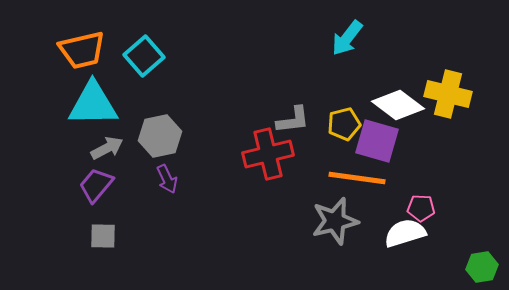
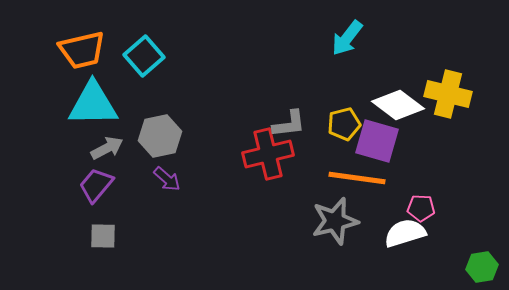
gray L-shape: moved 4 px left, 4 px down
purple arrow: rotated 24 degrees counterclockwise
